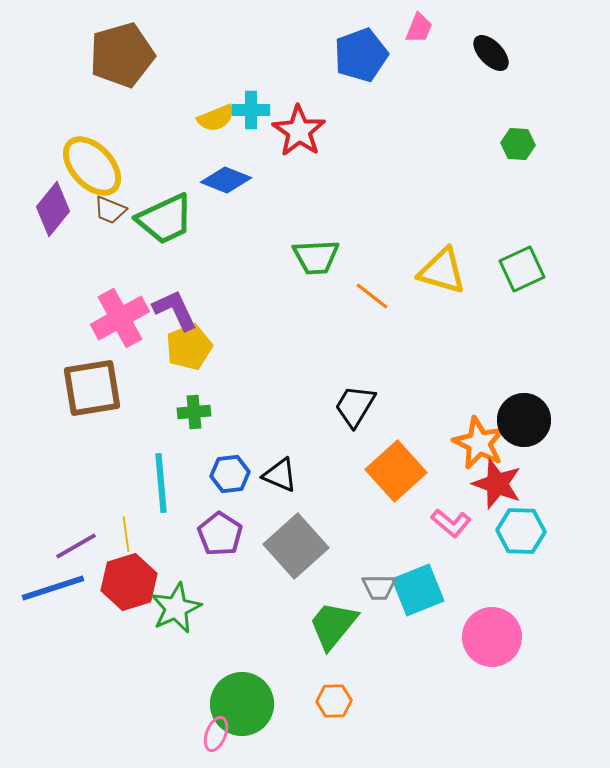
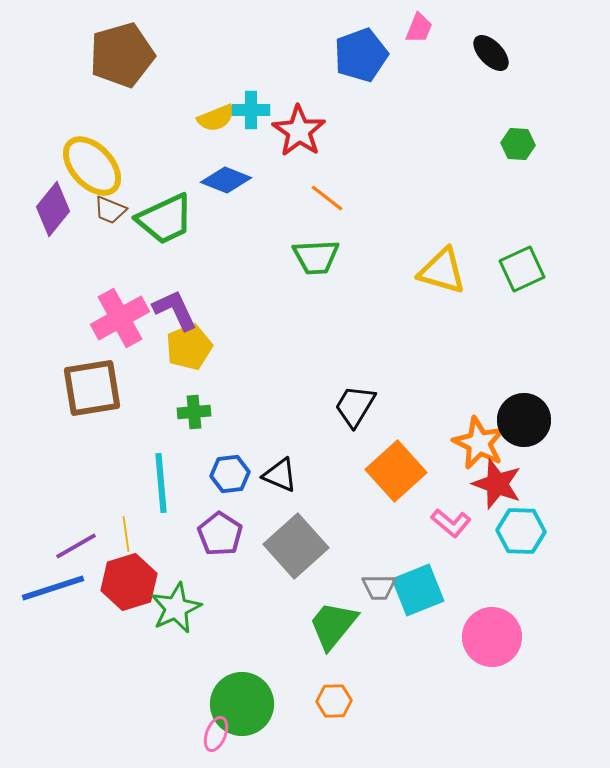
orange line at (372, 296): moved 45 px left, 98 px up
